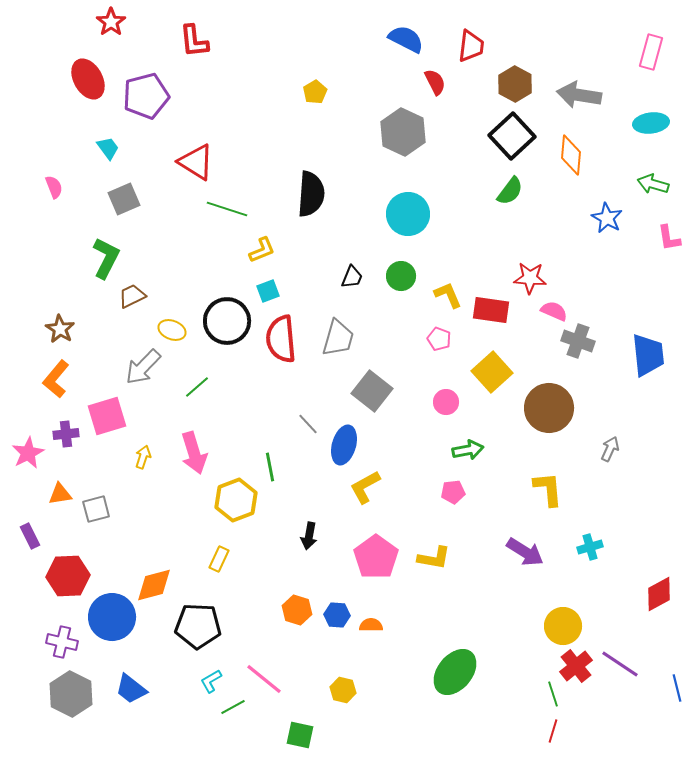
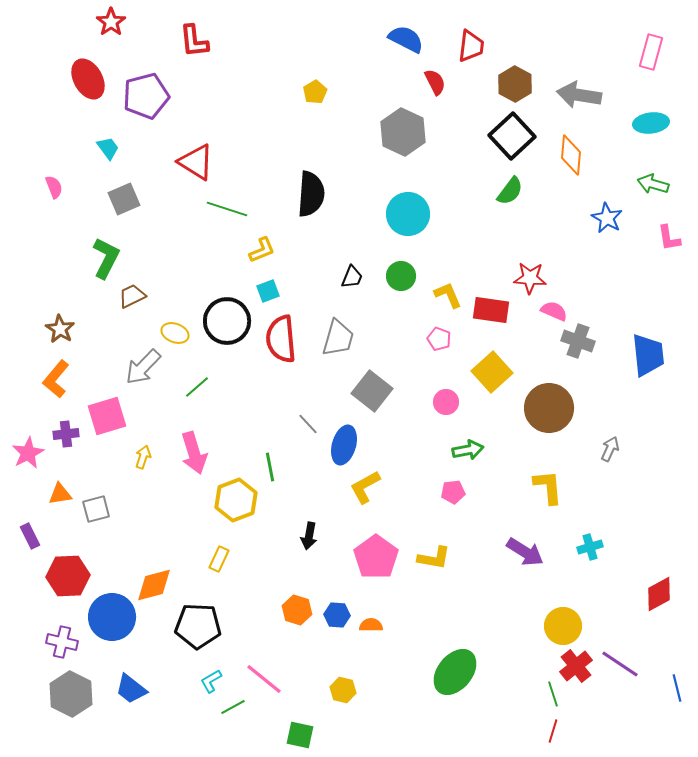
yellow ellipse at (172, 330): moved 3 px right, 3 px down
yellow L-shape at (548, 489): moved 2 px up
